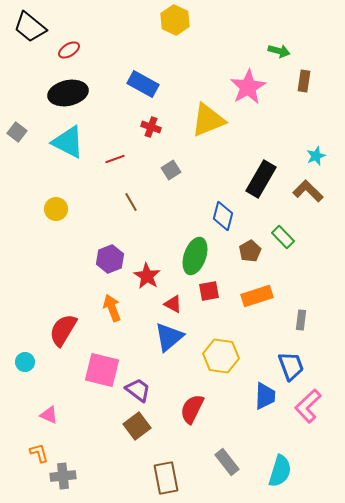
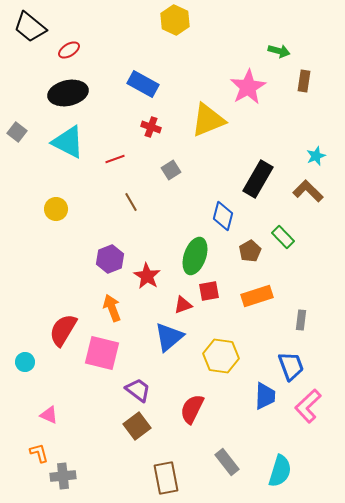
black rectangle at (261, 179): moved 3 px left
red triangle at (173, 304): moved 10 px right, 1 px down; rotated 48 degrees counterclockwise
pink square at (102, 370): moved 17 px up
